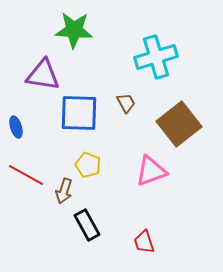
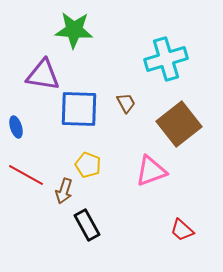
cyan cross: moved 10 px right, 2 px down
blue square: moved 4 px up
red trapezoid: moved 38 px right, 12 px up; rotated 30 degrees counterclockwise
